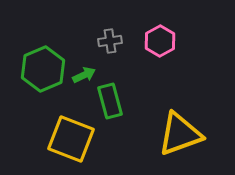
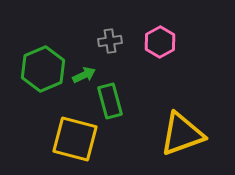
pink hexagon: moved 1 px down
yellow triangle: moved 2 px right
yellow square: moved 4 px right; rotated 6 degrees counterclockwise
